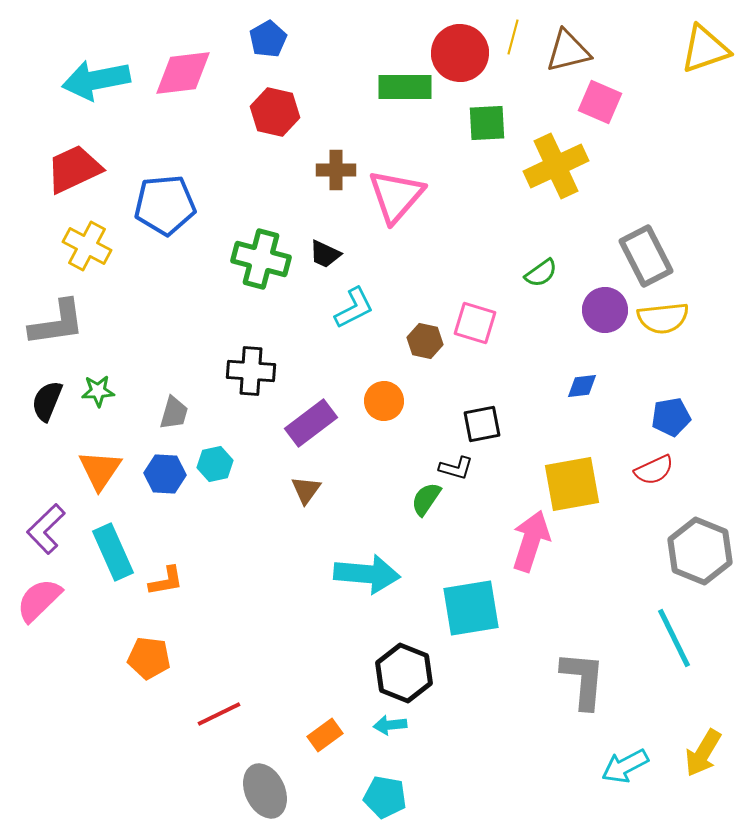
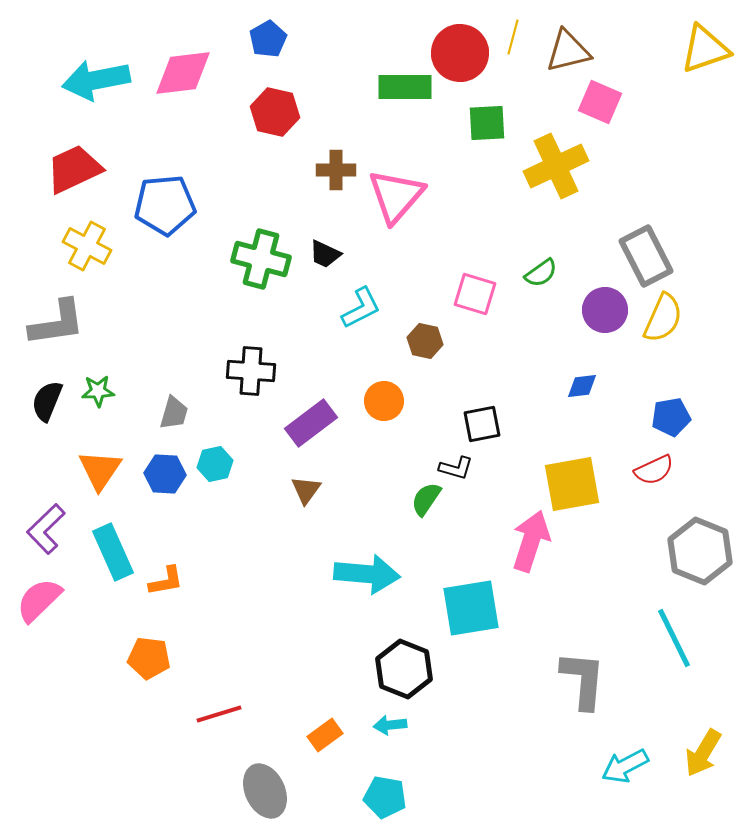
cyan L-shape at (354, 308): moved 7 px right
yellow semicircle at (663, 318): rotated 60 degrees counterclockwise
pink square at (475, 323): moved 29 px up
black hexagon at (404, 673): moved 4 px up
red line at (219, 714): rotated 9 degrees clockwise
